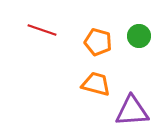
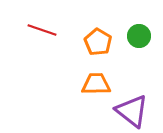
orange pentagon: rotated 16 degrees clockwise
orange trapezoid: rotated 16 degrees counterclockwise
purple triangle: rotated 42 degrees clockwise
